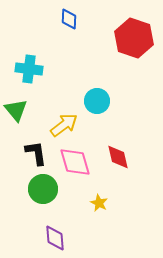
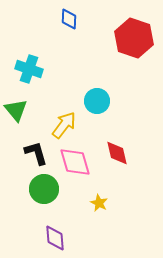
cyan cross: rotated 12 degrees clockwise
yellow arrow: rotated 16 degrees counterclockwise
black L-shape: rotated 8 degrees counterclockwise
red diamond: moved 1 px left, 4 px up
green circle: moved 1 px right
